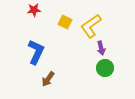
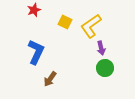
red star: rotated 16 degrees counterclockwise
brown arrow: moved 2 px right
